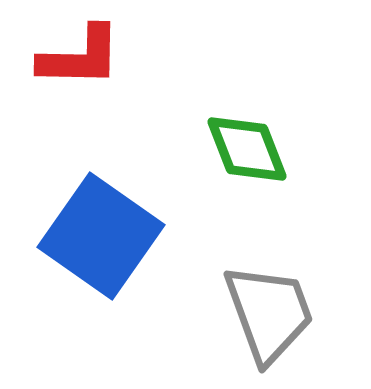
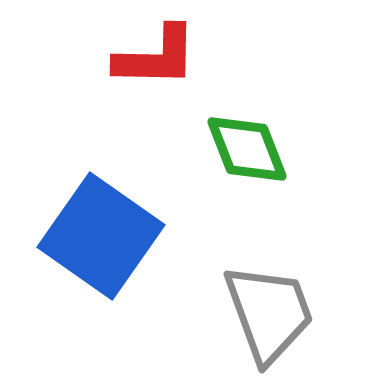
red L-shape: moved 76 px right
